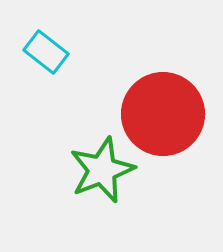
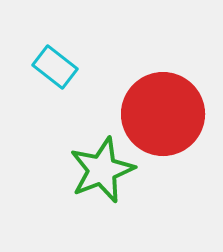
cyan rectangle: moved 9 px right, 15 px down
